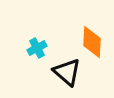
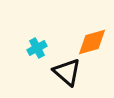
orange diamond: rotated 72 degrees clockwise
